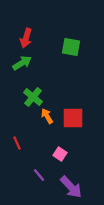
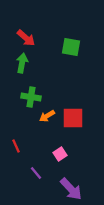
red arrow: rotated 66 degrees counterclockwise
green arrow: rotated 48 degrees counterclockwise
green cross: moved 2 px left; rotated 30 degrees counterclockwise
orange arrow: rotated 91 degrees counterclockwise
red line: moved 1 px left, 3 px down
pink square: rotated 24 degrees clockwise
purple line: moved 3 px left, 2 px up
purple arrow: moved 2 px down
